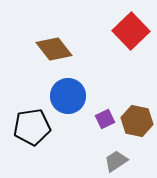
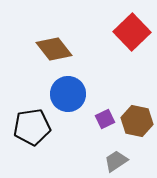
red square: moved 1 px right, 1 px down
blue circle: moved 2 px up
